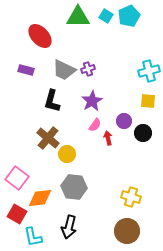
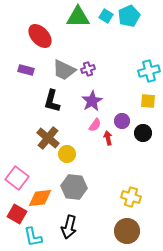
purple circle: moved 2 px left
